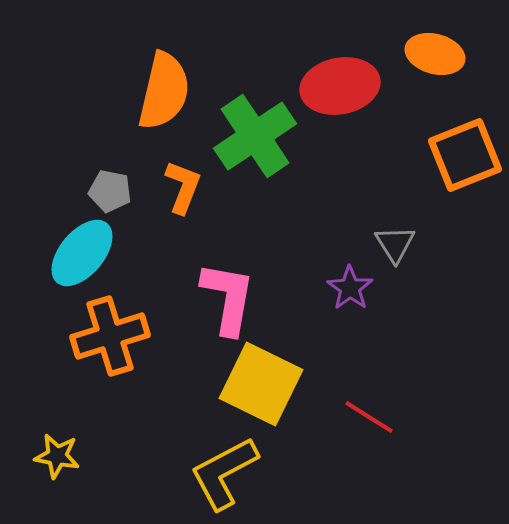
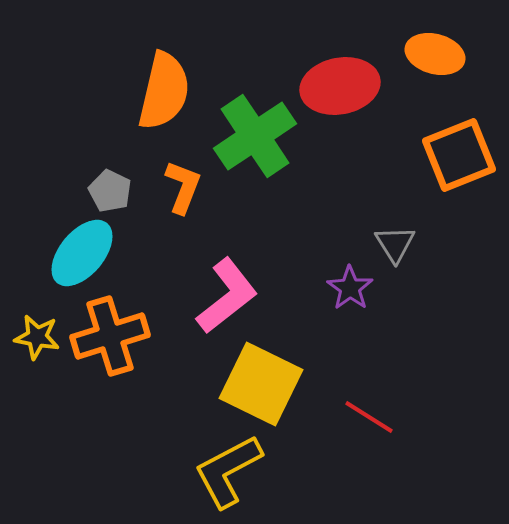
orange square: moved 6 px left
gray pentagon: rotated 15 degrees clockwise
pink L-shape: moved 1 px left, 2 px up; rotated 42 degrees clockwise
yellow star: moved 20 px left, 119 px up
yellow L-shape: moved 4 px right, 2 px up
